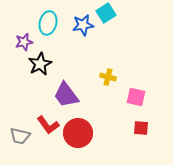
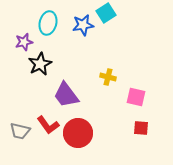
gray trapezoid: moved 5 px up
